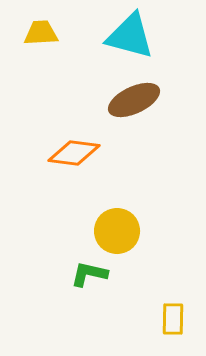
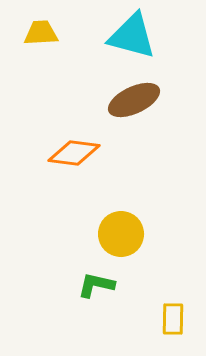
cyan triangle: moved 2 px right
yellow circle: moved 4 px right, 3 px down
green L-shape: moved 7 px right, 11 px down
